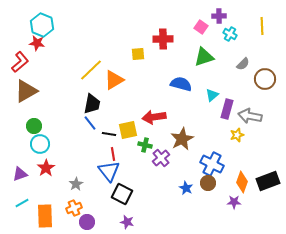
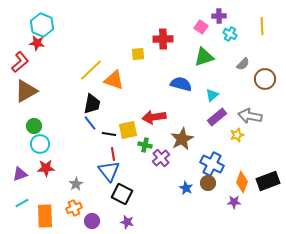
orange triangle at (114, 80): rotated 50 degrees clockwise
purple rectangle at (227, 109): moved 10 px left, 8 px down; rotated 36 degrees clockwise
red star at (46, 168): rotated 30 degrees clockwise
purple circle at (87, 222): moved 5 px right, 1 px up
